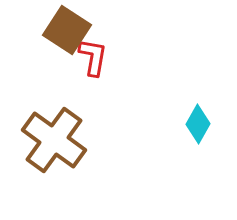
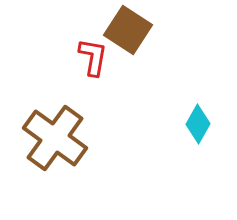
brown square: moved 61 px right
brown cross: moved 1 px right, 2 px up
